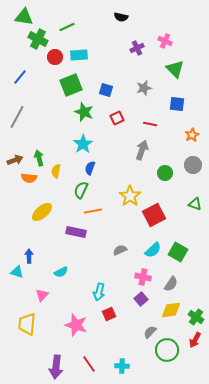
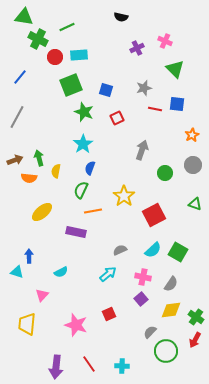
red line at (150, 124): moved 5 px right, 15 px up
yellow star at (130, 196): moved 6 px left
cyan arrow at (99, 292): moved 9 px right, 18 px up; rotated 144 degrees counterclockwise
green circle at (167, 350): moved 1 px left, 1 px down
